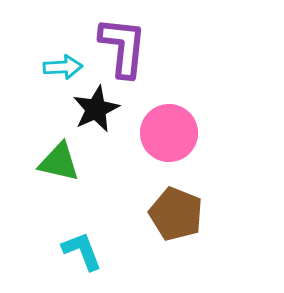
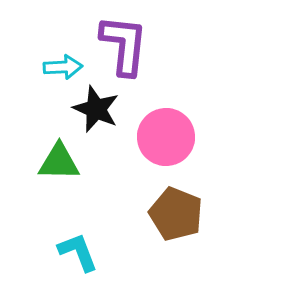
purple L-shape: moved 1 px right, 2 px up
black star: rotated 24 degrees counterclockwise
pink circle: moved 3 px left, 4 px down
green triangle: rotated 12 degrees counterclockwise
cyan L-shape: moved 4 px left, 1 px down
